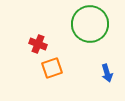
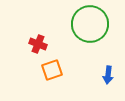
orange square: moved 2 px down
blue arrow: moved 1 px right, 2 px down; rotated 24 degrees clockwise
